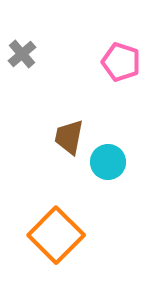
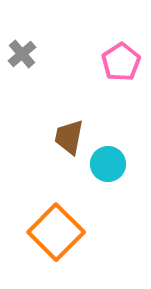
pink pentagon: rotated 21 degrees clockwise
cyan circle: moved 2 px down
orange square: moved 3 px up
